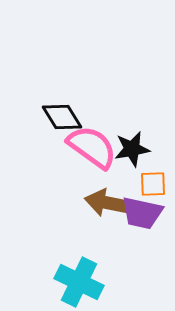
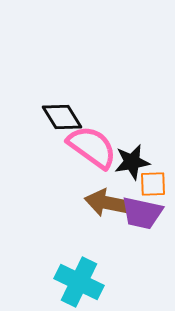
black star: moved 13 px down
